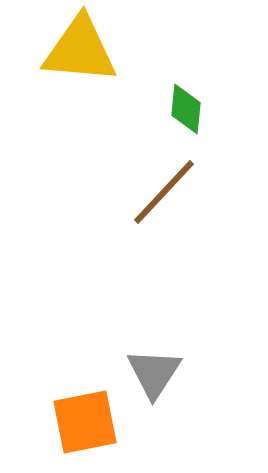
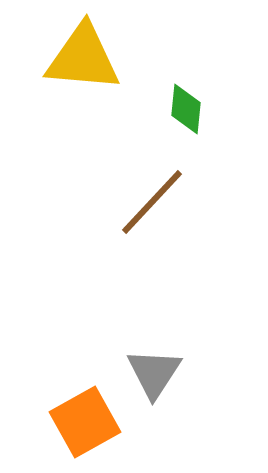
yellow triangle: moved 3 px right, 8 px down
brown line: moved 12 px left, 10 px down
orange square: rotated 18 degrees counterclockwise
